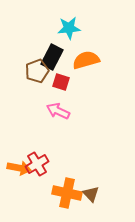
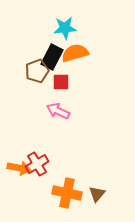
cyan star: moved 4 px left
orange semicircle: moved 11 px left, 7 px up
red square: rotated 18 degrees counterclockwise
brown triangle: moved 6 px right; rotated 24 degrees clockwise
